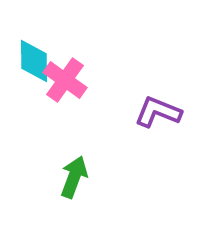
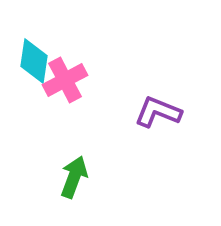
cyan diamond: rotated 9 degrees clockwise
pink cross: rotated 27 degrees clockwise
